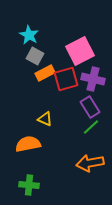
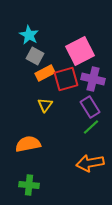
yellow triangle: moved 14 px up; rotated 42 degrees clockwise
